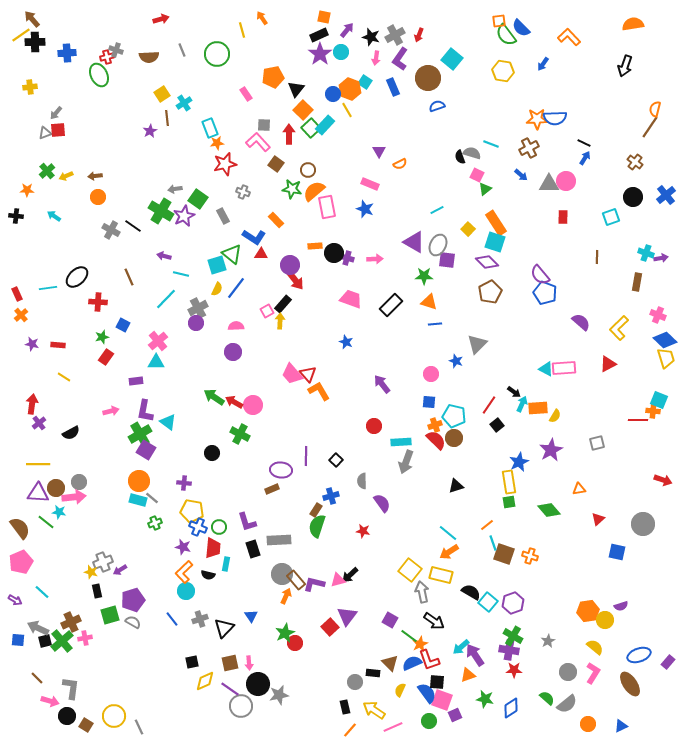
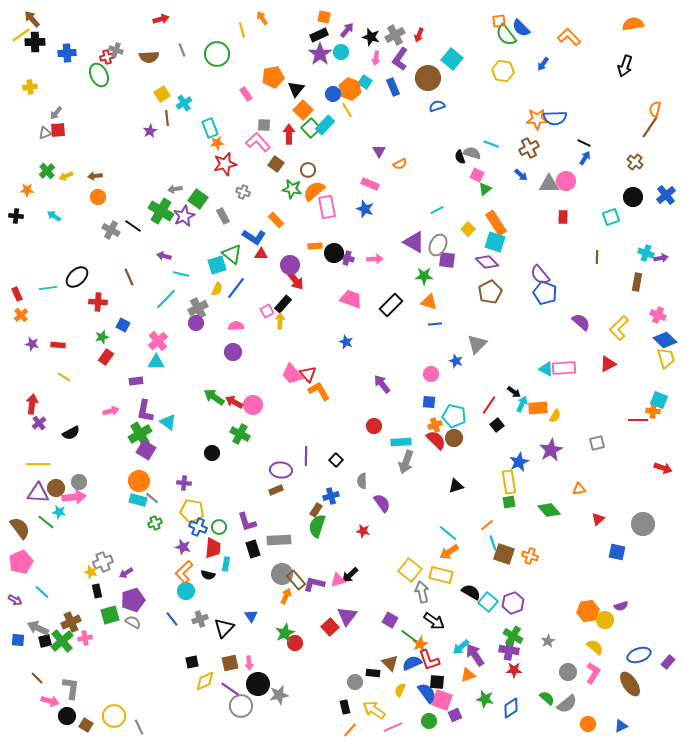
red arrow at (663, 480): moved 12 px up
brown rectangle at (272, 489): moved 4 px right, 1 px down
purple arrow at (120, 570): moved 6 px right, 3 px down
